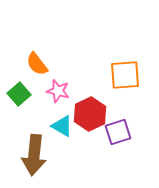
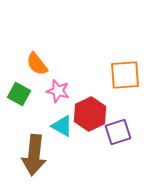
green square: rotated 20 degrees counterclockwise
